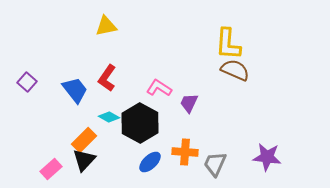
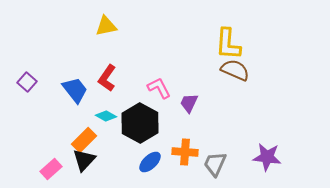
pink L-shape: rotated 30 degrees clockwise
cyan diamond: moved 3 px left, 1 px up
